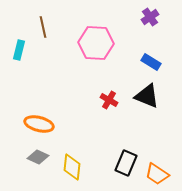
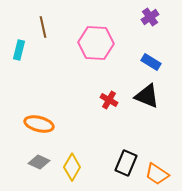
gray diamond: moved 1 px right, 5 px down
yellow diamond: rotated 24 degrees clockwise
